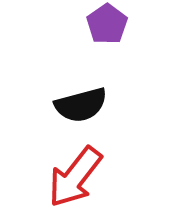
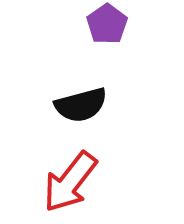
red arrow: moved 5 px left, 5 px down
